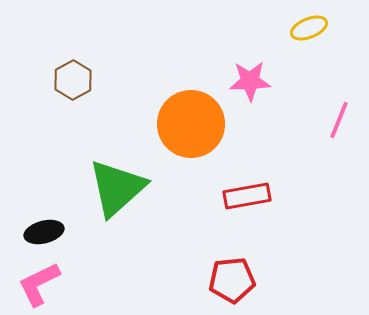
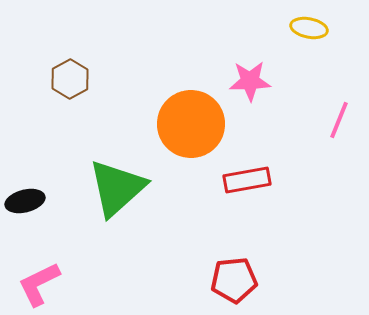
yellow ellipse: rotated 33 degrees clockwise
brown hexagon: moved 3 px left, 1 px up
red rectangle: moved 16 px up
black ellipse: moved 19 px left, 31 px up
red pentagon: moved 2 px right
